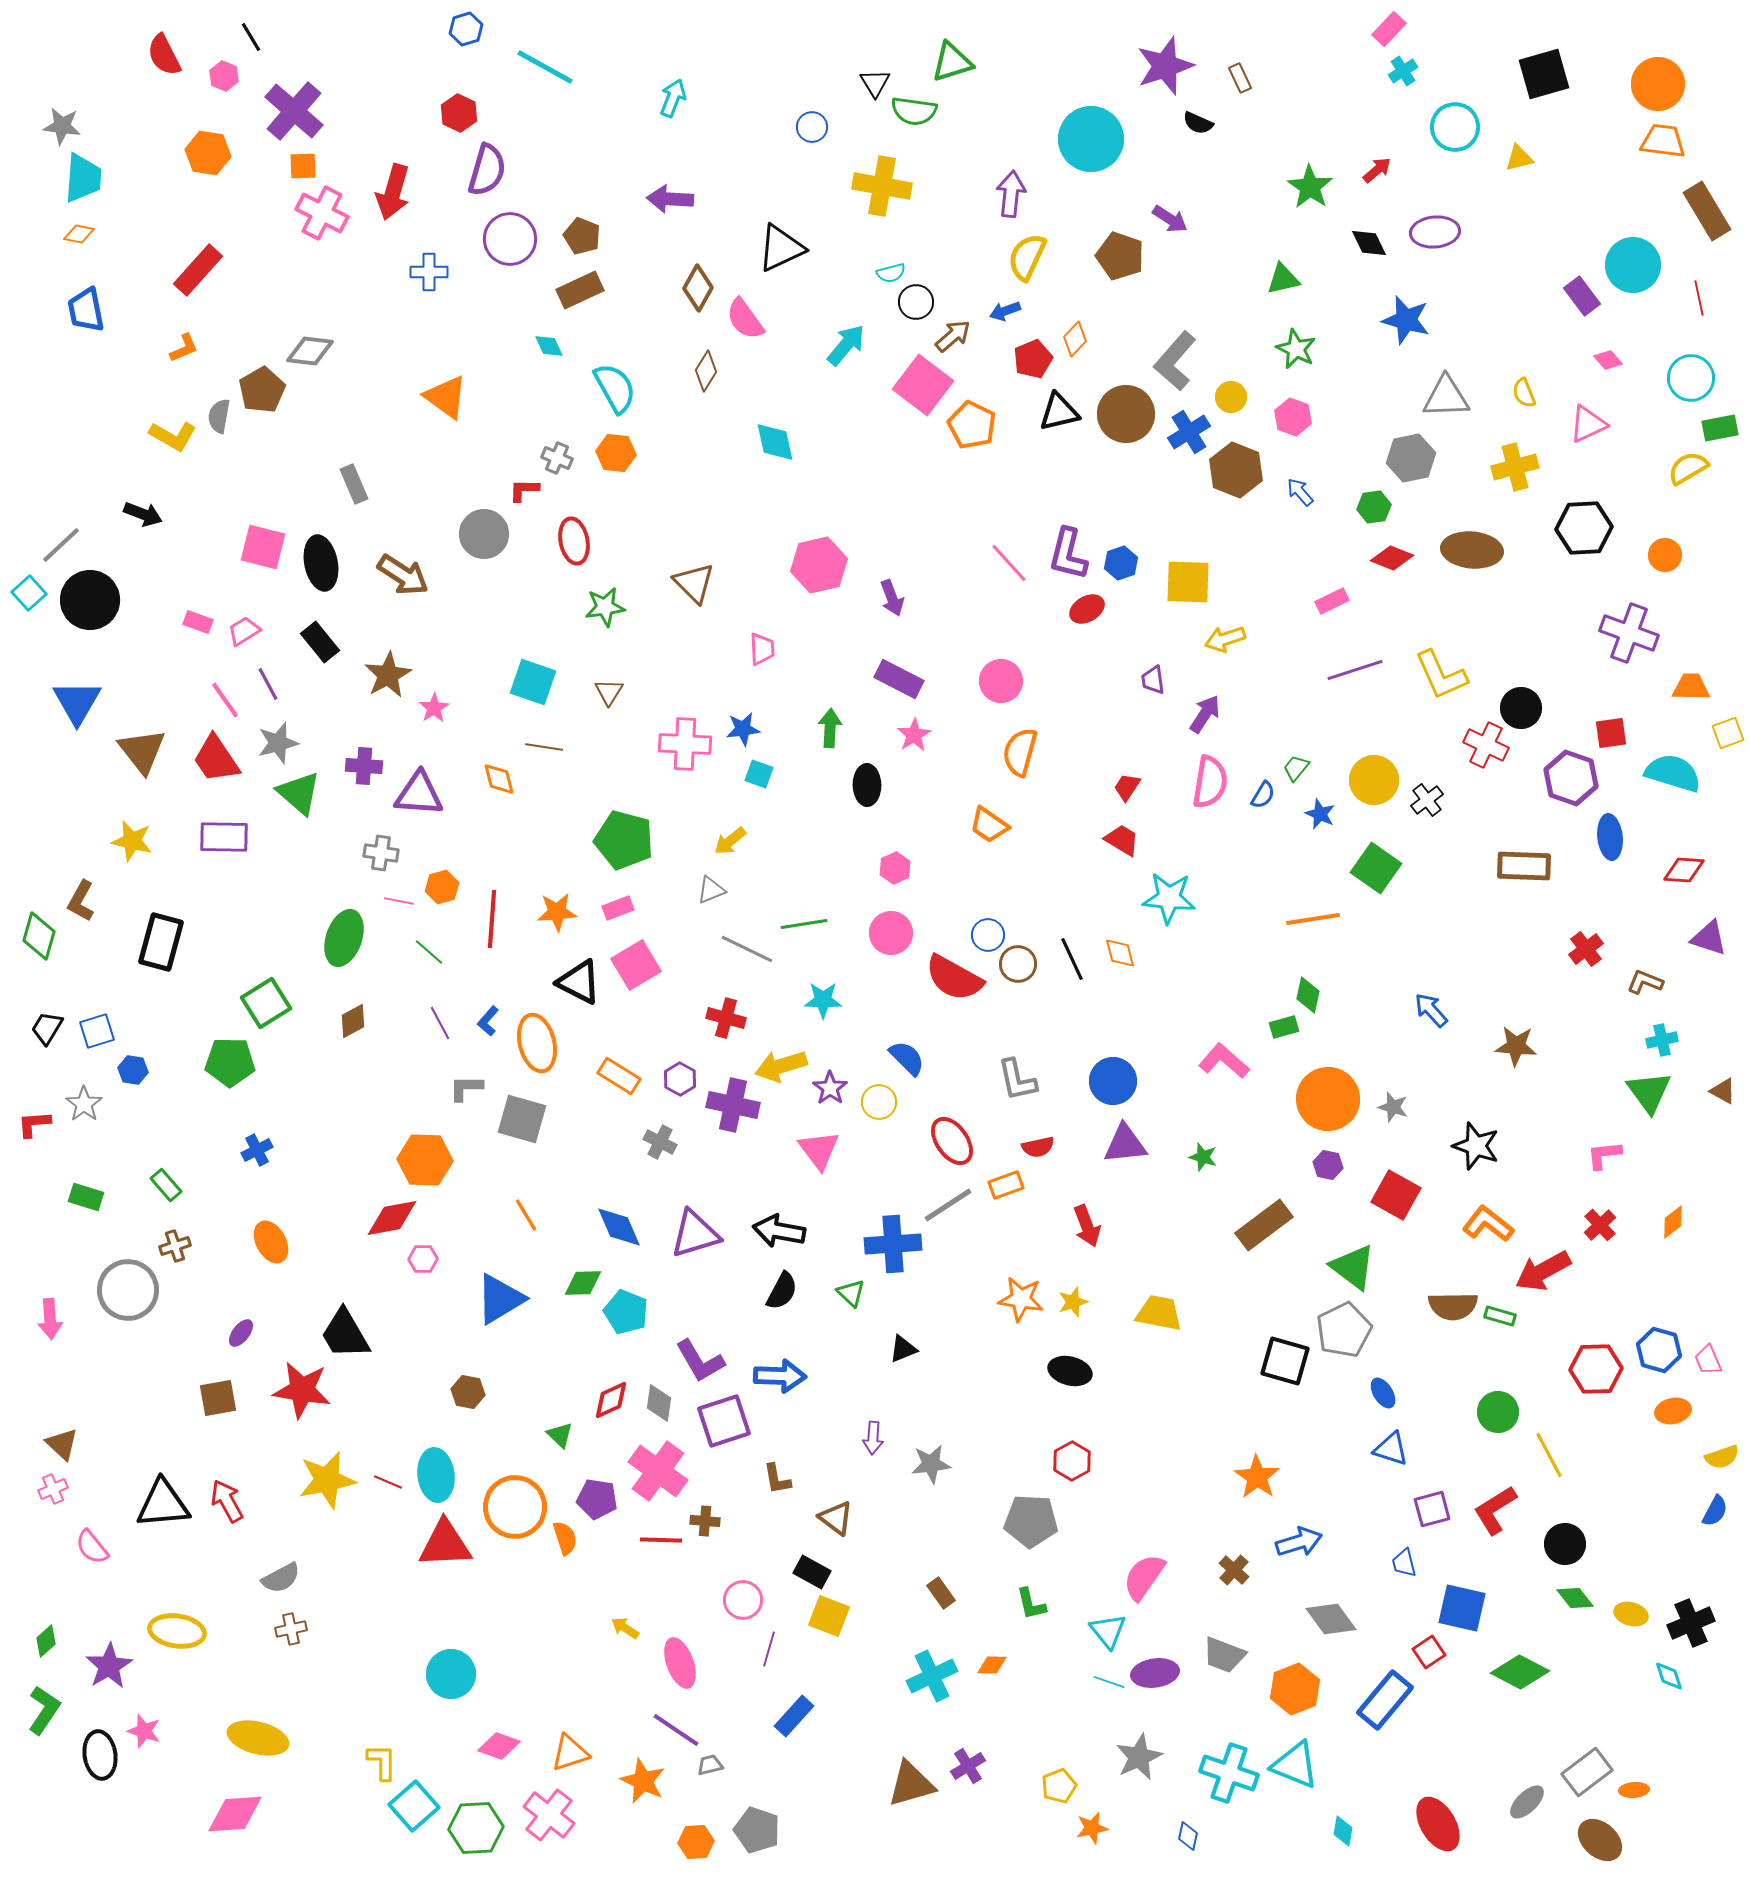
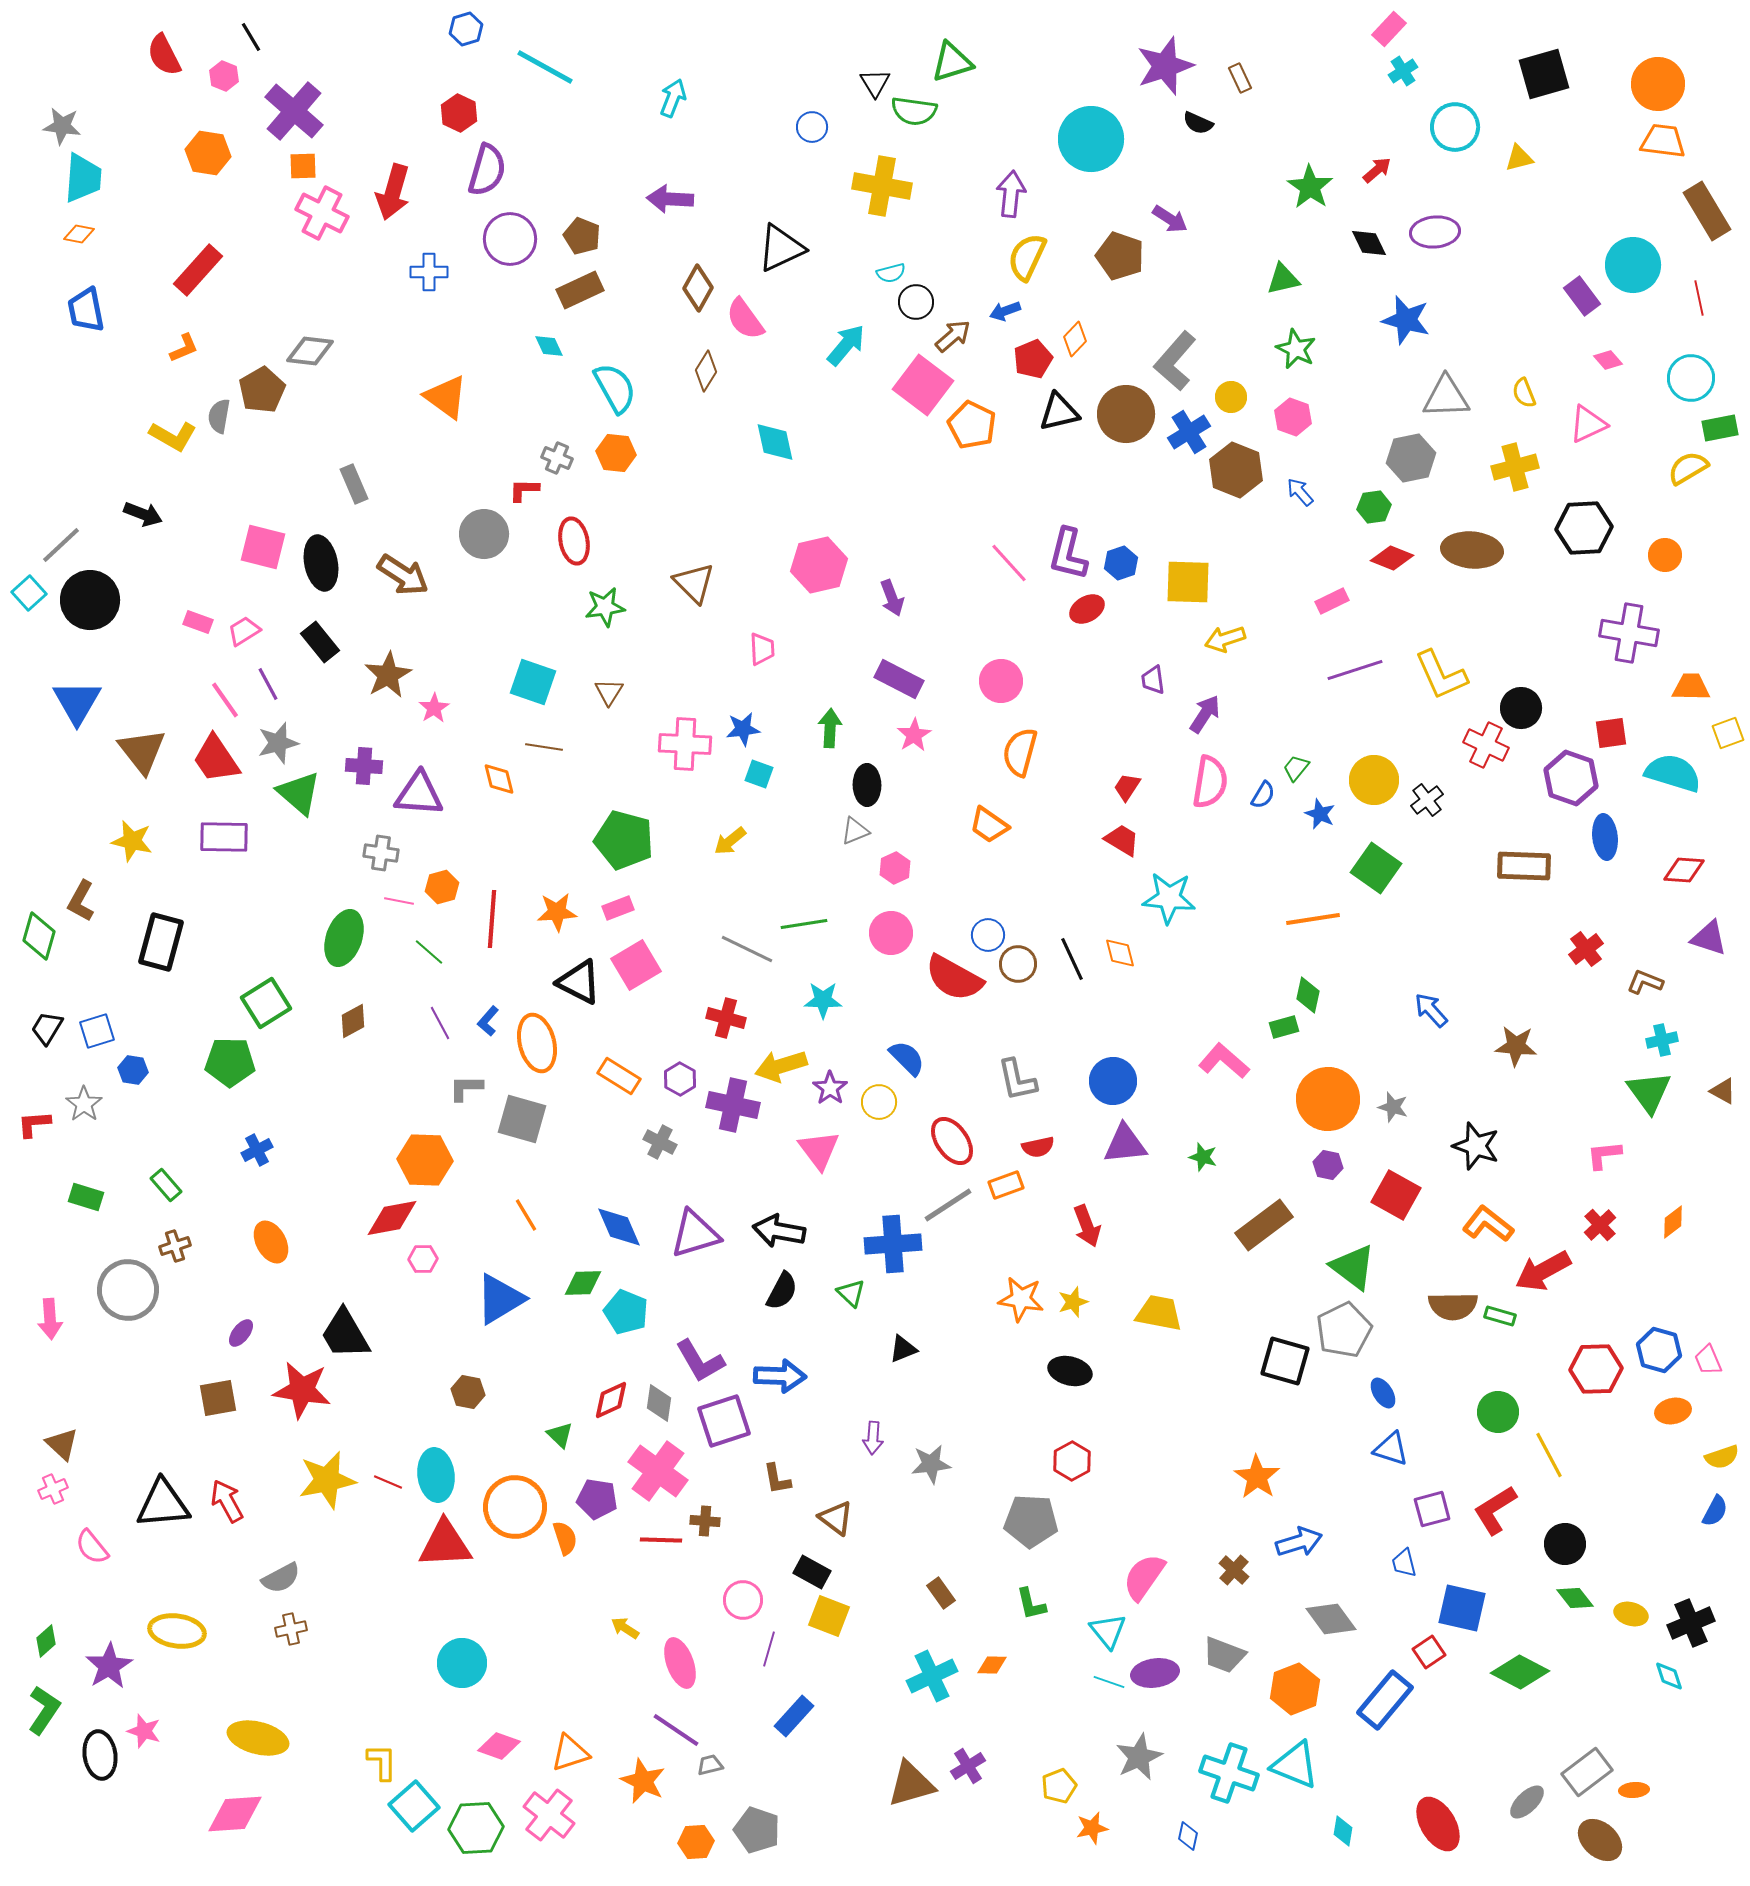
purple cross at (1629, 633): rotated 10 degrees counterclockwise
blue ellipse at (1610, 837): moved 5 px left
gray triangle at (711, 890): moved 144 px right, 59 px up
cyan circle at (451, 1674): moved 11 px right, 11 px up
